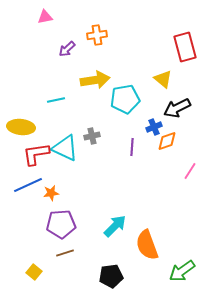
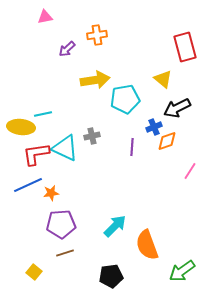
cyan line: moved 13 px left, 14 px down
